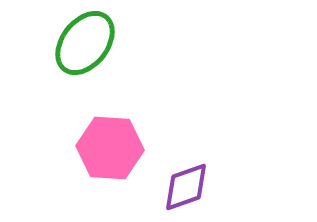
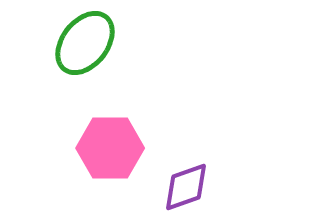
pink hexagon: rotated 4 degrees counterclockwise
